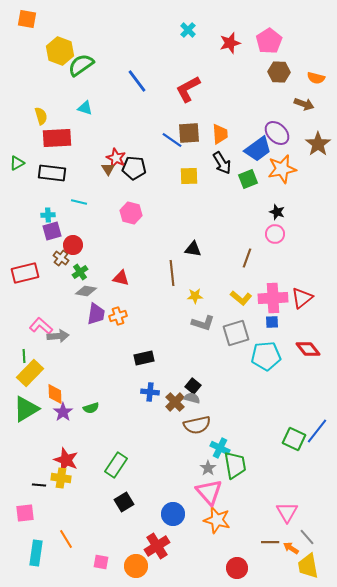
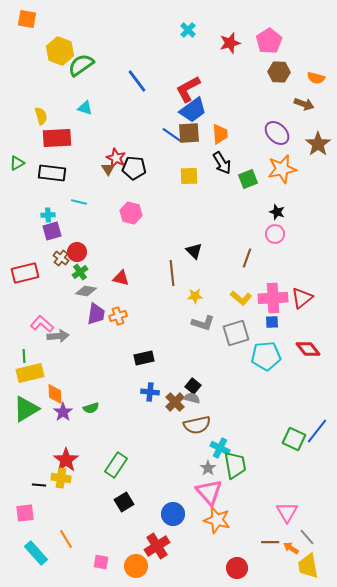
blue line at (172, 140): moved 5 px up
blue trapezoid at (258, 149): moved 65 px left, 39 px up
red circle at (73, 245): moved 4 px right, 7 px down
black triangle at (193, 249): moved 1 px right, 2 px down; rotated 36 degrees clockwise
pink L-shape at (41, 326): moved 1 px right, 2 px up
yellow rectangle at (30, 373): rotated 32 degrees clockwise
red star at (66, 460): rotated 15 degrees clockwise
cyan rectangle at (36, 553): rotated 50 degrees counterclockwise
